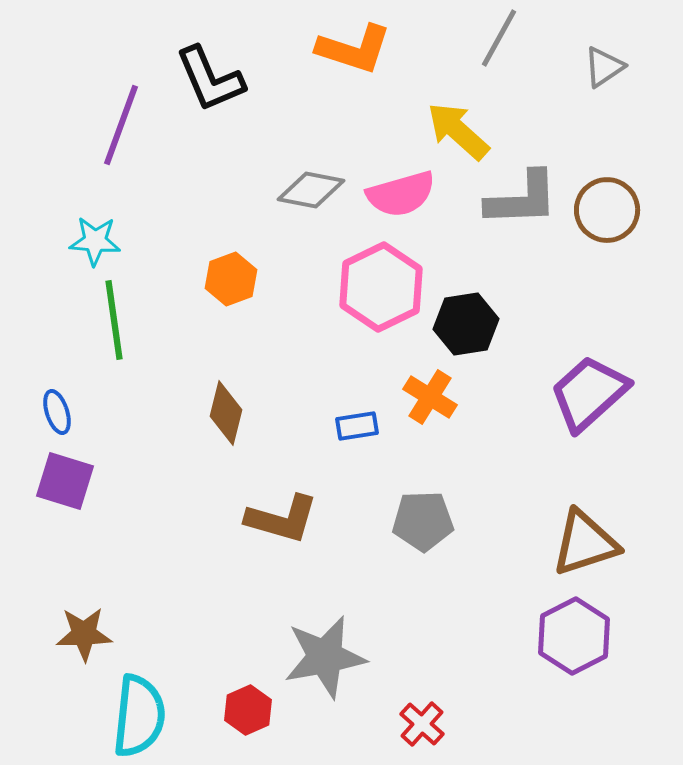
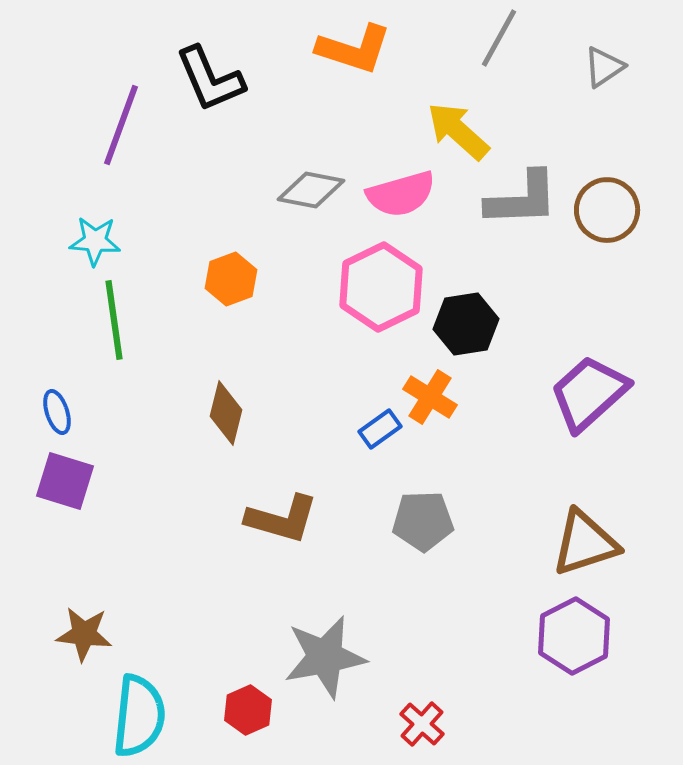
blue rectangle: moved 23 px right, 3 px down; rotated 27 degrees counterclockwise
brown star: rotated 8 degrees clockwise
